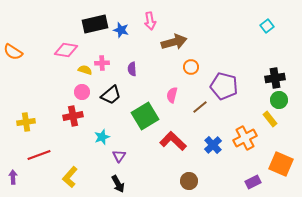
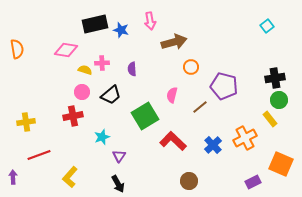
orange semicircle: moved 4 px right, 3 px up; rotated 132 degrees counterclockwise
